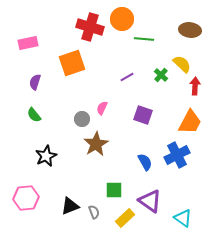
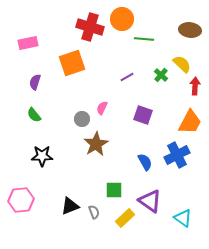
black star: moved 4 px left; rotated 25 degrees clockwise
pink hexagon: moved 5 px left, 2 px down
